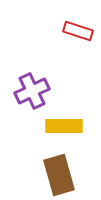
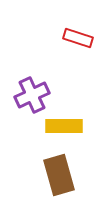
red rectangle: moved 7 px down
purple cross: moved 4 px down
